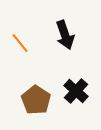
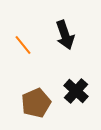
orange line: moved 3 px right, 2 px down
brown pentagon: moved 3 px down; rotated 16 degrees clockwise
